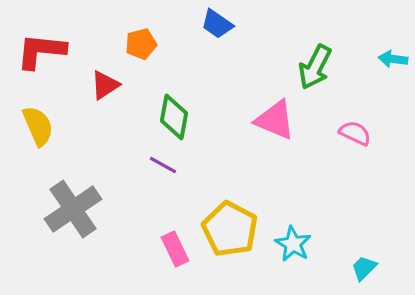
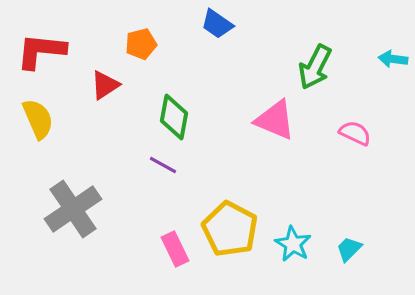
yellow semicircle: moved 7 px up
cyan trapezoid: moved 15 px left, 19 px up
